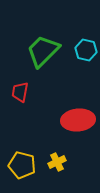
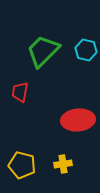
yellow cross: moved 6 px right, 2 px down; rotated 18 degrees clockwise
